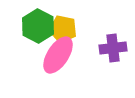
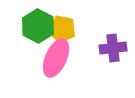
yellow pentagon: moved 1 px left
pink ellipse: moved 2 px left, 3 px down; rotated 9 degrees counterclockwise
